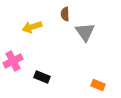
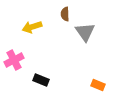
pink cross: moved 1 px right, 1 px up
black rectangle: moved 1 px left, 3 px down
